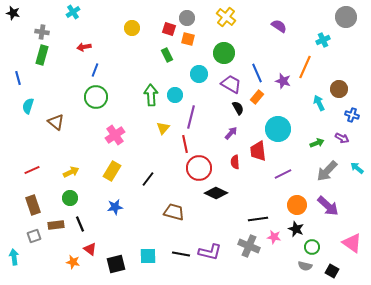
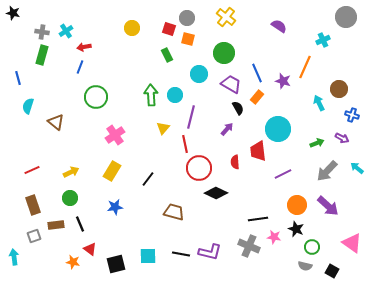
cyan cross at (73, 12): moved 7 px left, 19 px down
blue line at (95, 70): moved 15 px left, 3 px up
purple arrow at (231, 133): moved 4 px left, 4 px up
